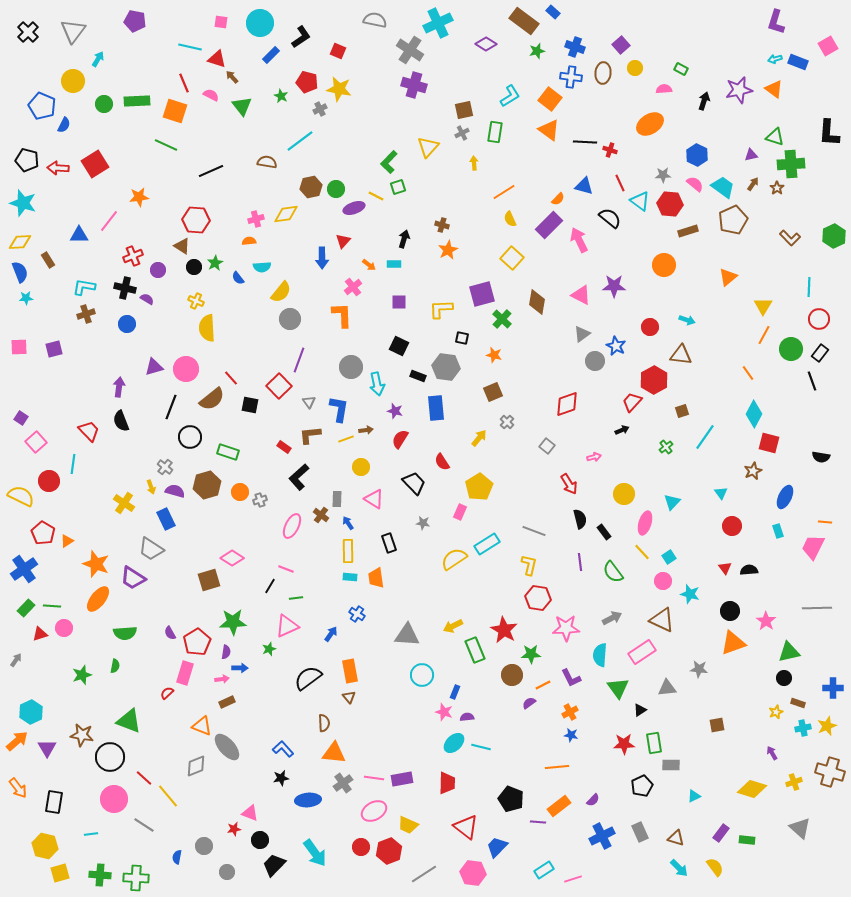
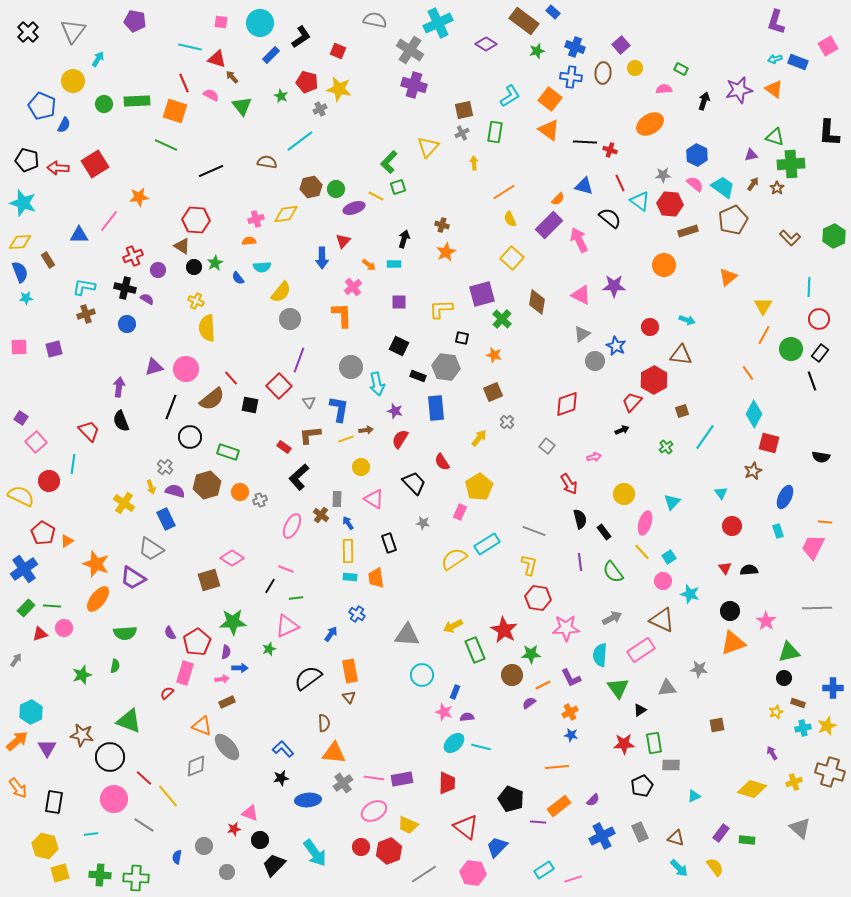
orange star at (448, 250): moved 2 px left, 2 px down
pink rectangle at (642, 652): moved 1 px left, 2 px up
